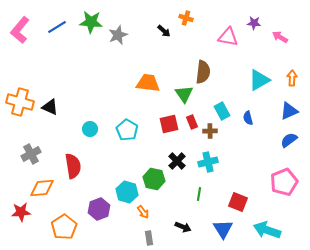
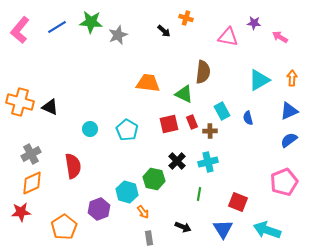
green triangle at (184, 94): rotated 30 degrees counterclockwise
orange diamond at (42, 188): moved 10 px left, 5 px up; rotated 20 degrees counterclockwise
